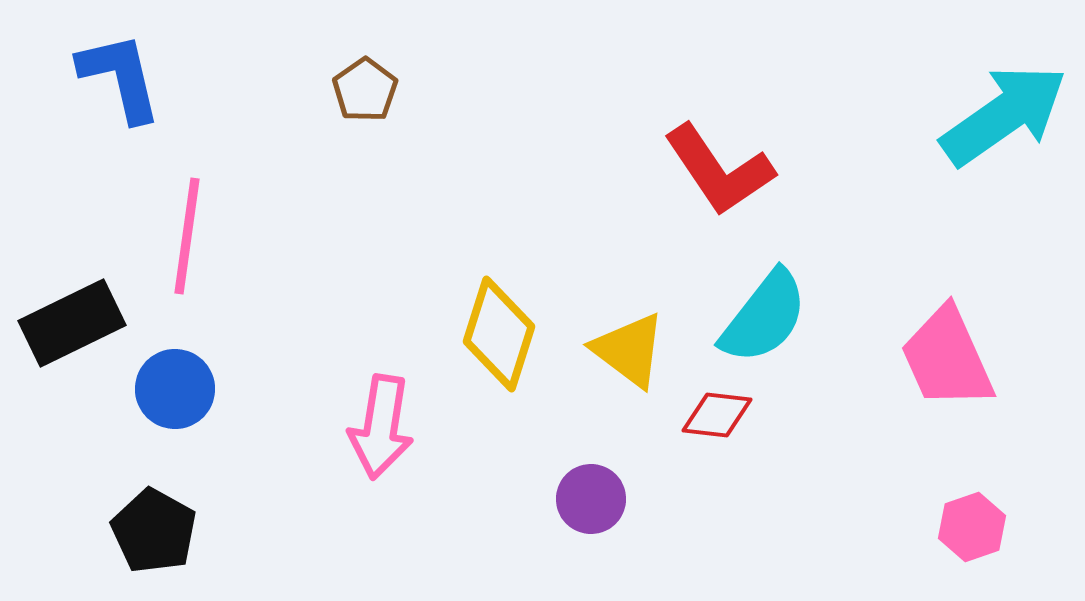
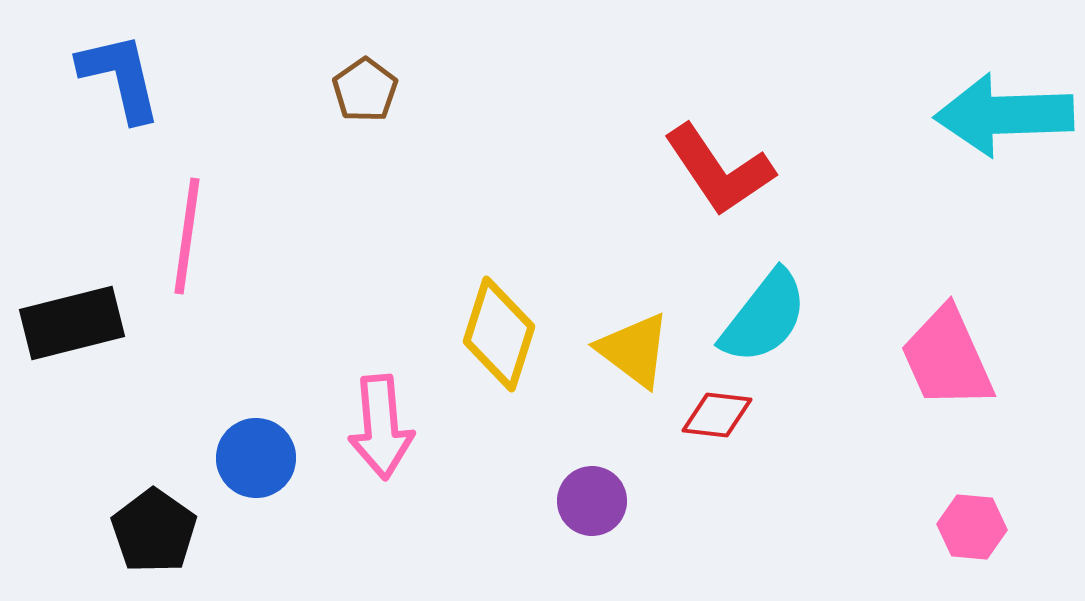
cyan arrow: rotated 147 degrees counterclockwise
black rectangle: rotated 12 degrees clockwise
yellow triangle: moved 5 px right
blue circle: moved 81 px right, 69 px down
pink arrow: rotated 14 degrees counterclockwise
purple circle: moved 1 px right, 2 px down
pink hexagon: rotated 24 degrees clockwise
black pentagon: rotated 6 degrees clockwise
